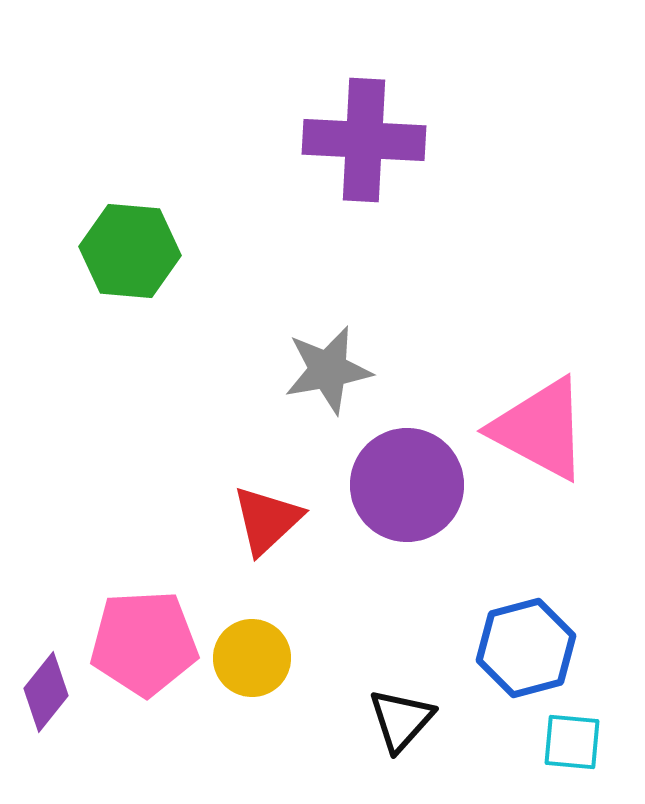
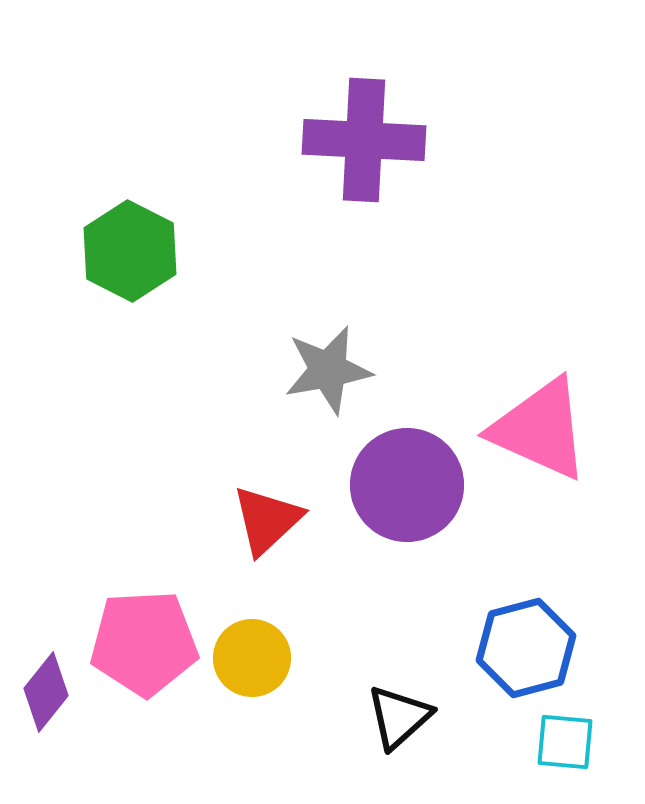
green hexagon: rotated 22 degrees clockwise
pink triangle: rotated 4 degrees counterclockwise
black triangle: moved 2 px left, 3 px up; rotated 6 degrees clockwise
cyan square: moved 7 px left
